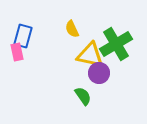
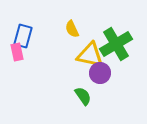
purple circle: moved 1 px right
